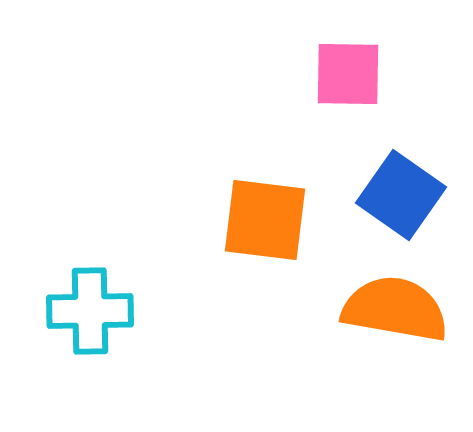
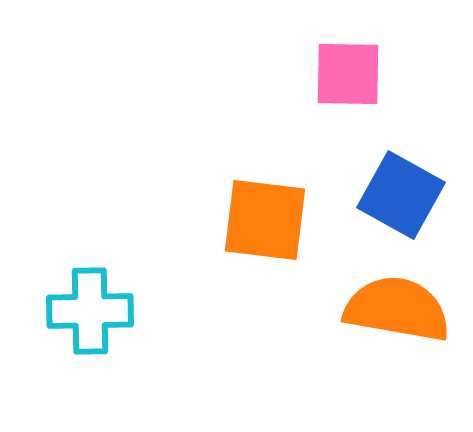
blue square: rotated 6 degrees counterclockwise
orange semicircle: moved 2 px right
